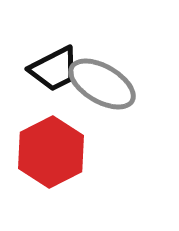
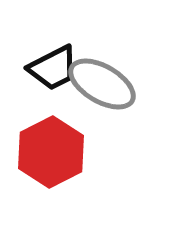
black trapezoid: moved 1 px left, 1 px up
